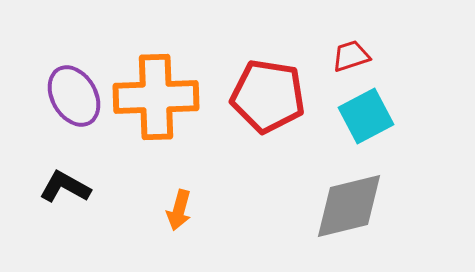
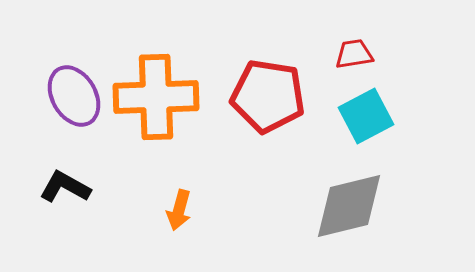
red trapezoid: moved 3 px right, 2 px up; rotated 9 degrees clockwise
